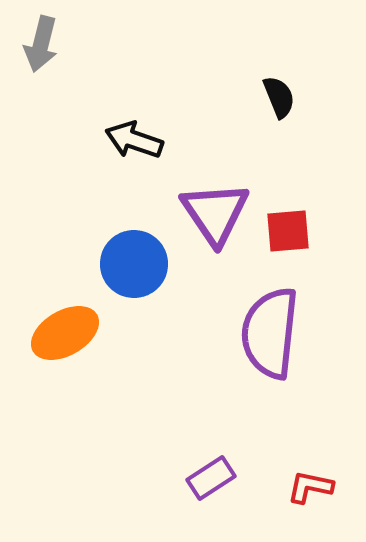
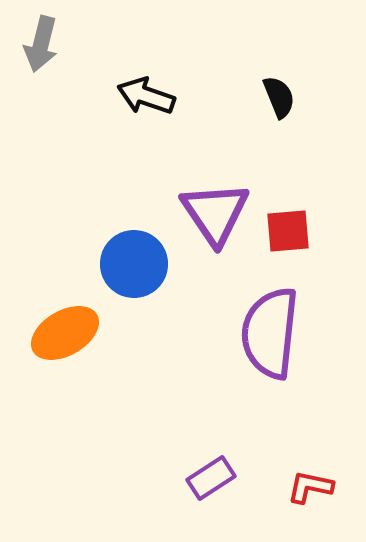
black arrow: moved 12 px right, 44 px up
